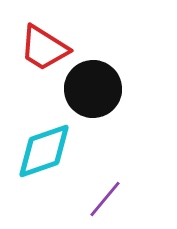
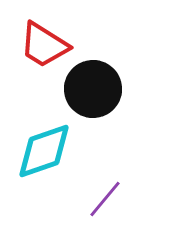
red trapezoid: moved 3 px up
